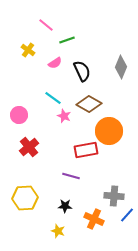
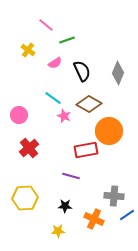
gray diamond: moved 3 px left, 6 px down
red cross: moved 1 px down
blue line: rotated 14 degrees clockwise
yellow star: rotated 24 degrees counterclockwise
